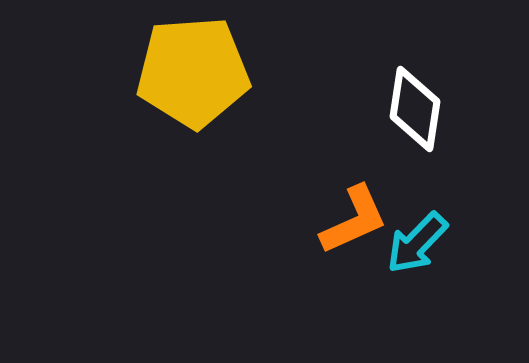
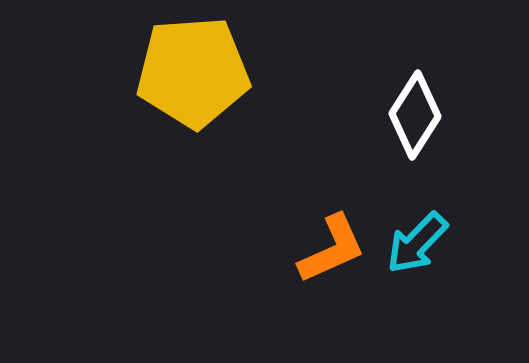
white diamond: moved 6 px down; rotated 24 degrees clockwise
orange L-shape: moved 22 px left, 29 px down
